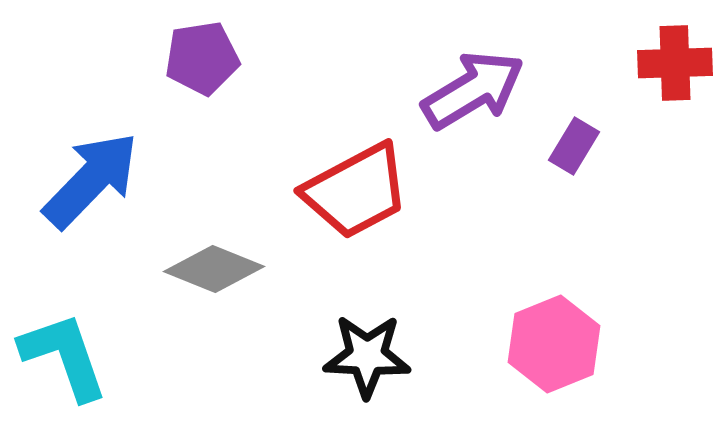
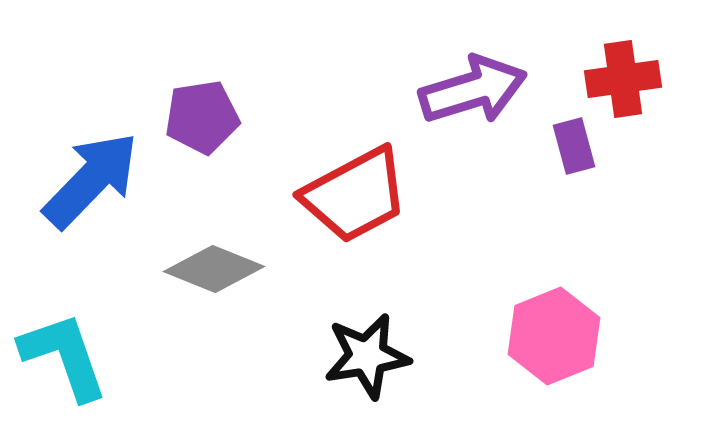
purple pentagon: moved 59 px down
red cross: moved 52 px left, 16 px down; rotated 6 degrees counterclockwise
purple arrow: rotated 14 degrees clockwise
purple rectangle: rotated 46 degrees counterclockwise
red trapezoid: moved 1 px left, 4 px down
pink hexagon: moved 8 px up
black star: rotated 12 degrees counterclockwise
